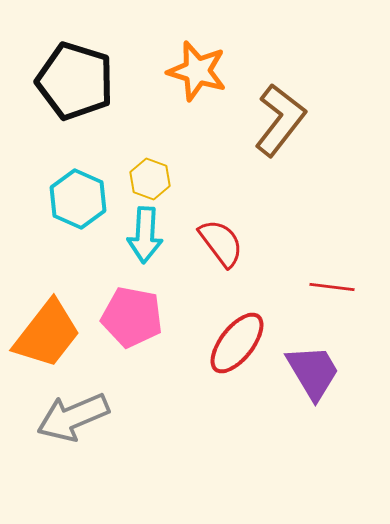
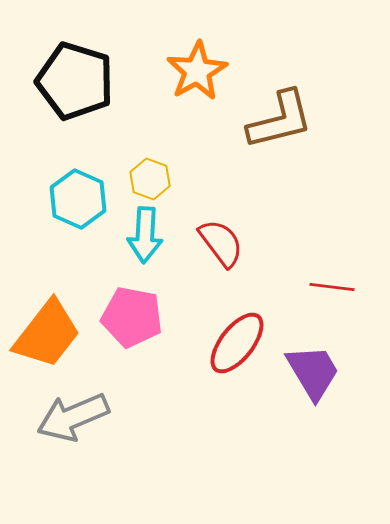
orange star: rotated 26 degrees clockwise
brown L-shape: rotated 38 degrees clockwise
